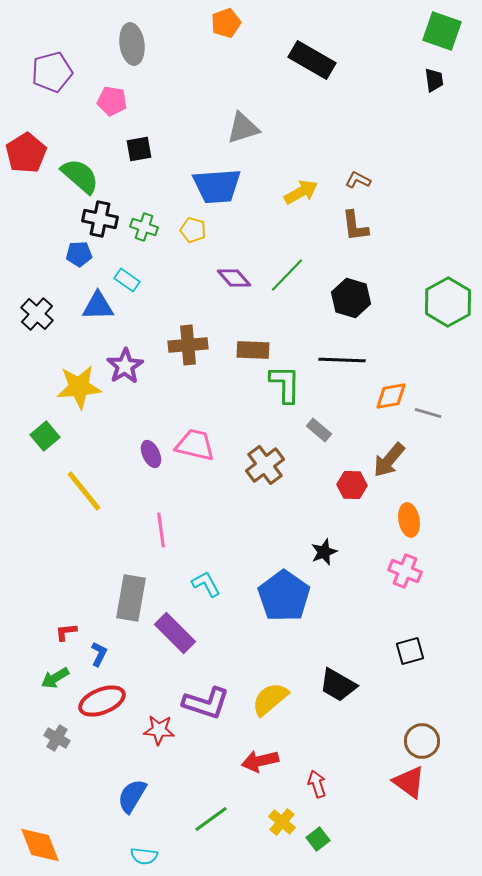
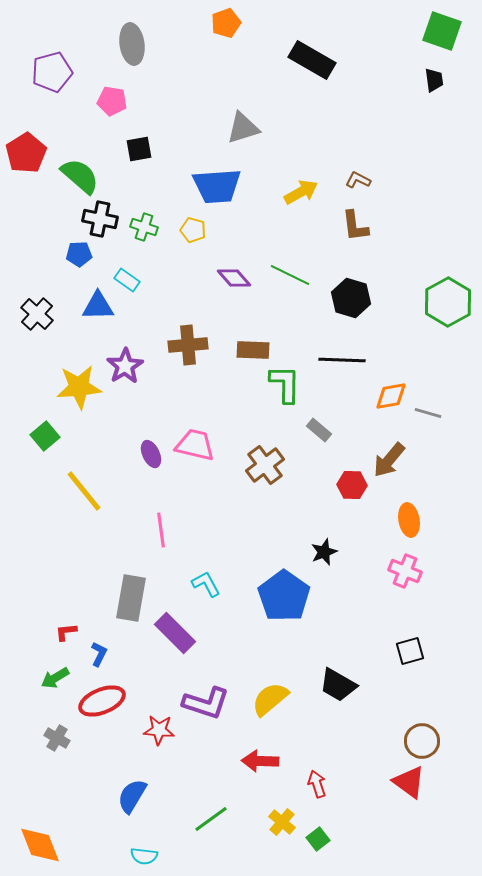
green line at (287, 275): moved 3 px right; rotated 72 degrees clockwise
red arrow at (260, 761): rotated 15 degrees clockwise
